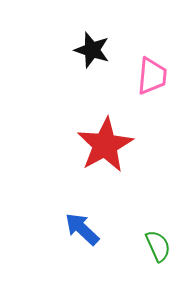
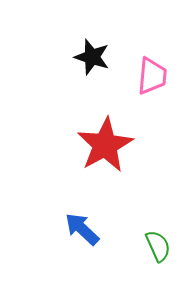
black star: moved 7 px down
